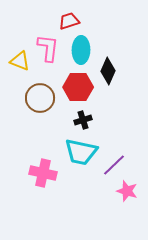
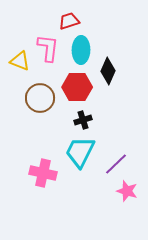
red hexagon: moved 1 px left
cyan trapezoid: moved 1 px left; rotated 104 degrees clockwise
purple line: moved 2 px right, 1 px up
